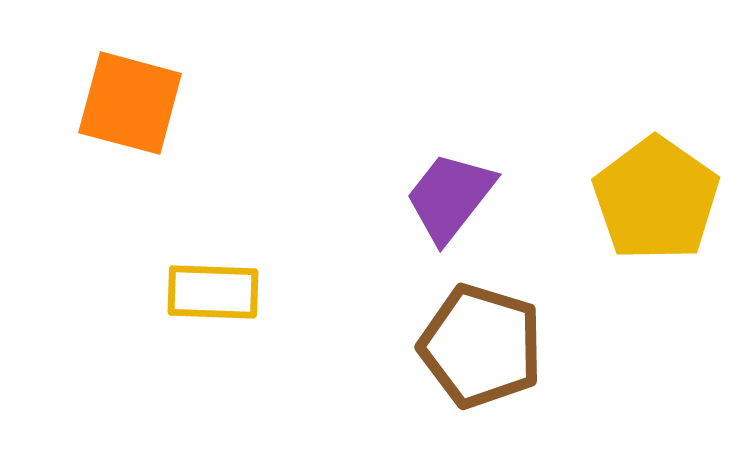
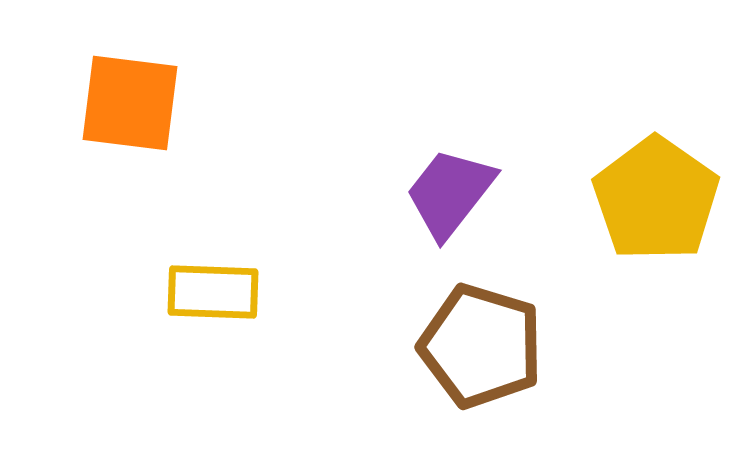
orange square: rotated 8 degrees counterclockwise
purple trapezoid: moved 4 px up
